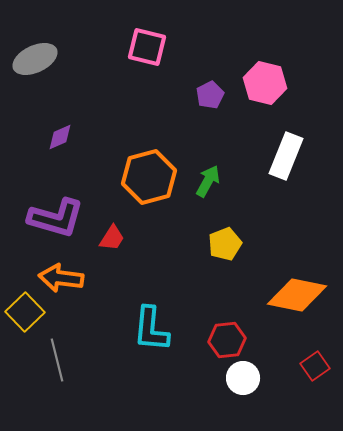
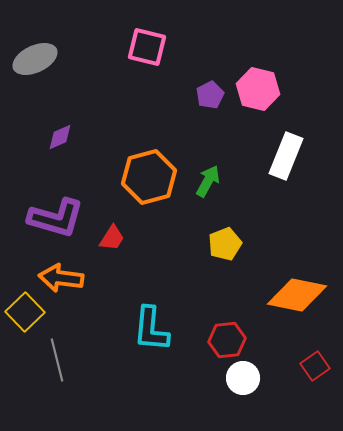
pink hexagon: moved 7 px left, 6 px down
